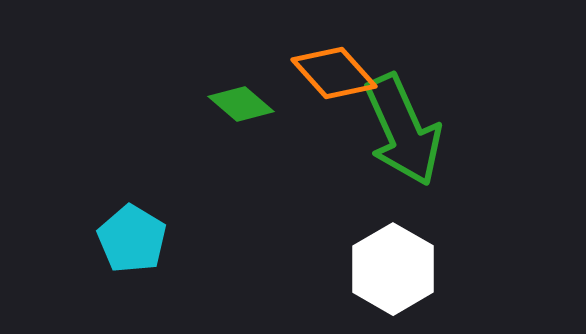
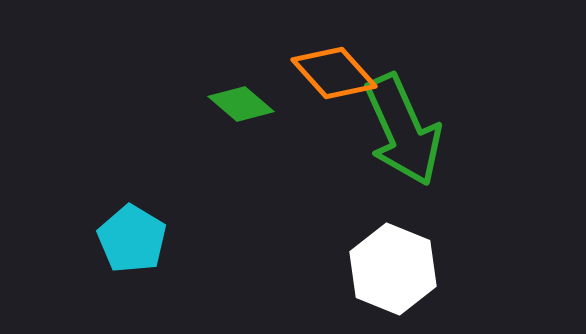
white hexagon: rotated 8 degrees counterclockwise
